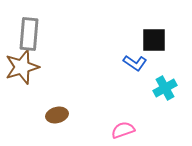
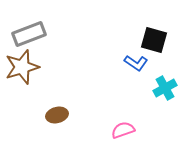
gray rectangle: rotated 64 degrees clockwise
black square: rotated 16 degrees clockwise
blue L-shape: moved 1 px right
